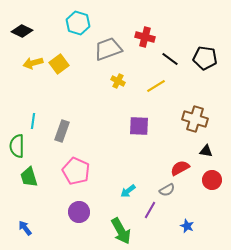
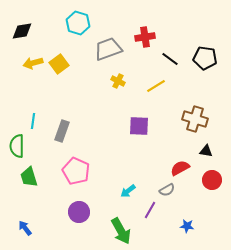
black diamond: rotated 35 degrees counterclockwise
red cross: rotated 24 degrees counterclockwise
blue star: rotated 16 degrees counterclockwise
